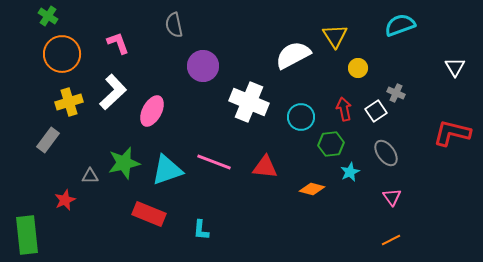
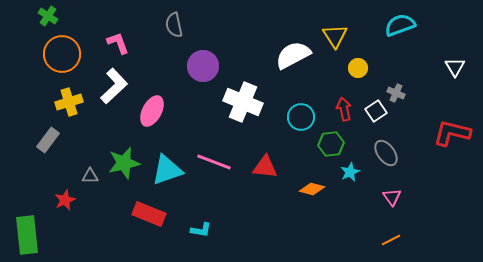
white L-shape: moved 1 px right, 6 px up
white cross: moved 6 px left
cyan L-shape: rotated 85 degrees counterclockwise
